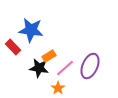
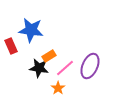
red rectangle: moved 2 px left, 1 px up; rotated 21 degrees clockwise
